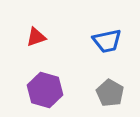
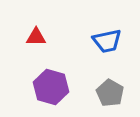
red triangle: rotated 20 degrees clockwise
purple hexagon: moved 6 px right, 3 px up
